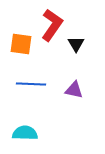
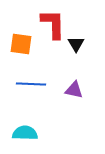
red L-shape: moved 1 px right, 1 px up; rotated 36 degrees counterclockwise
